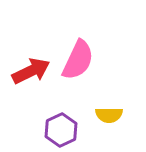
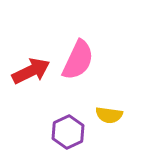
yellow semicircle: rotated 8 degrees clockwise
purple hexagon: moved 7 px right, 2 px down
